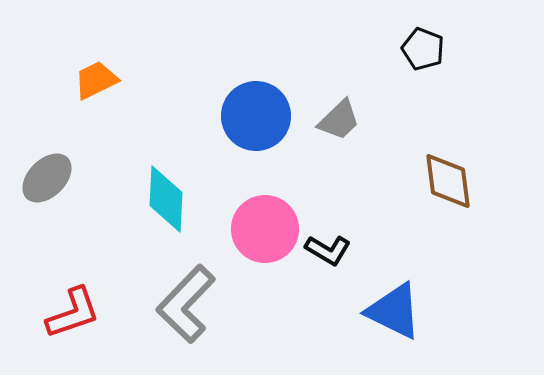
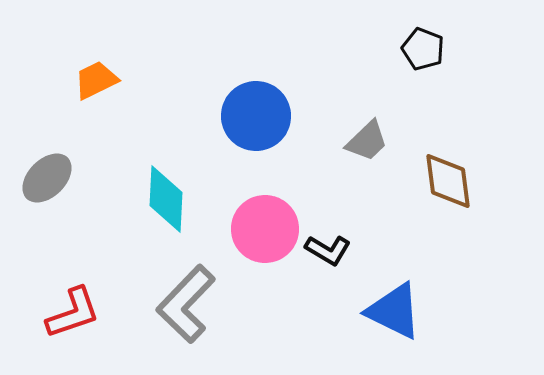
gray trapezoid: moved 28 px right, 21 px down
